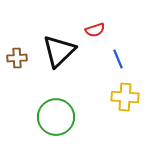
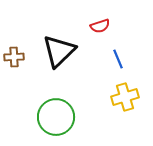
red semicircle: moved 5 px right, 4 px up
brown cross: moved 3 px left, 1 px up
yellow cross: rotated 20 degrees counterclockwise
